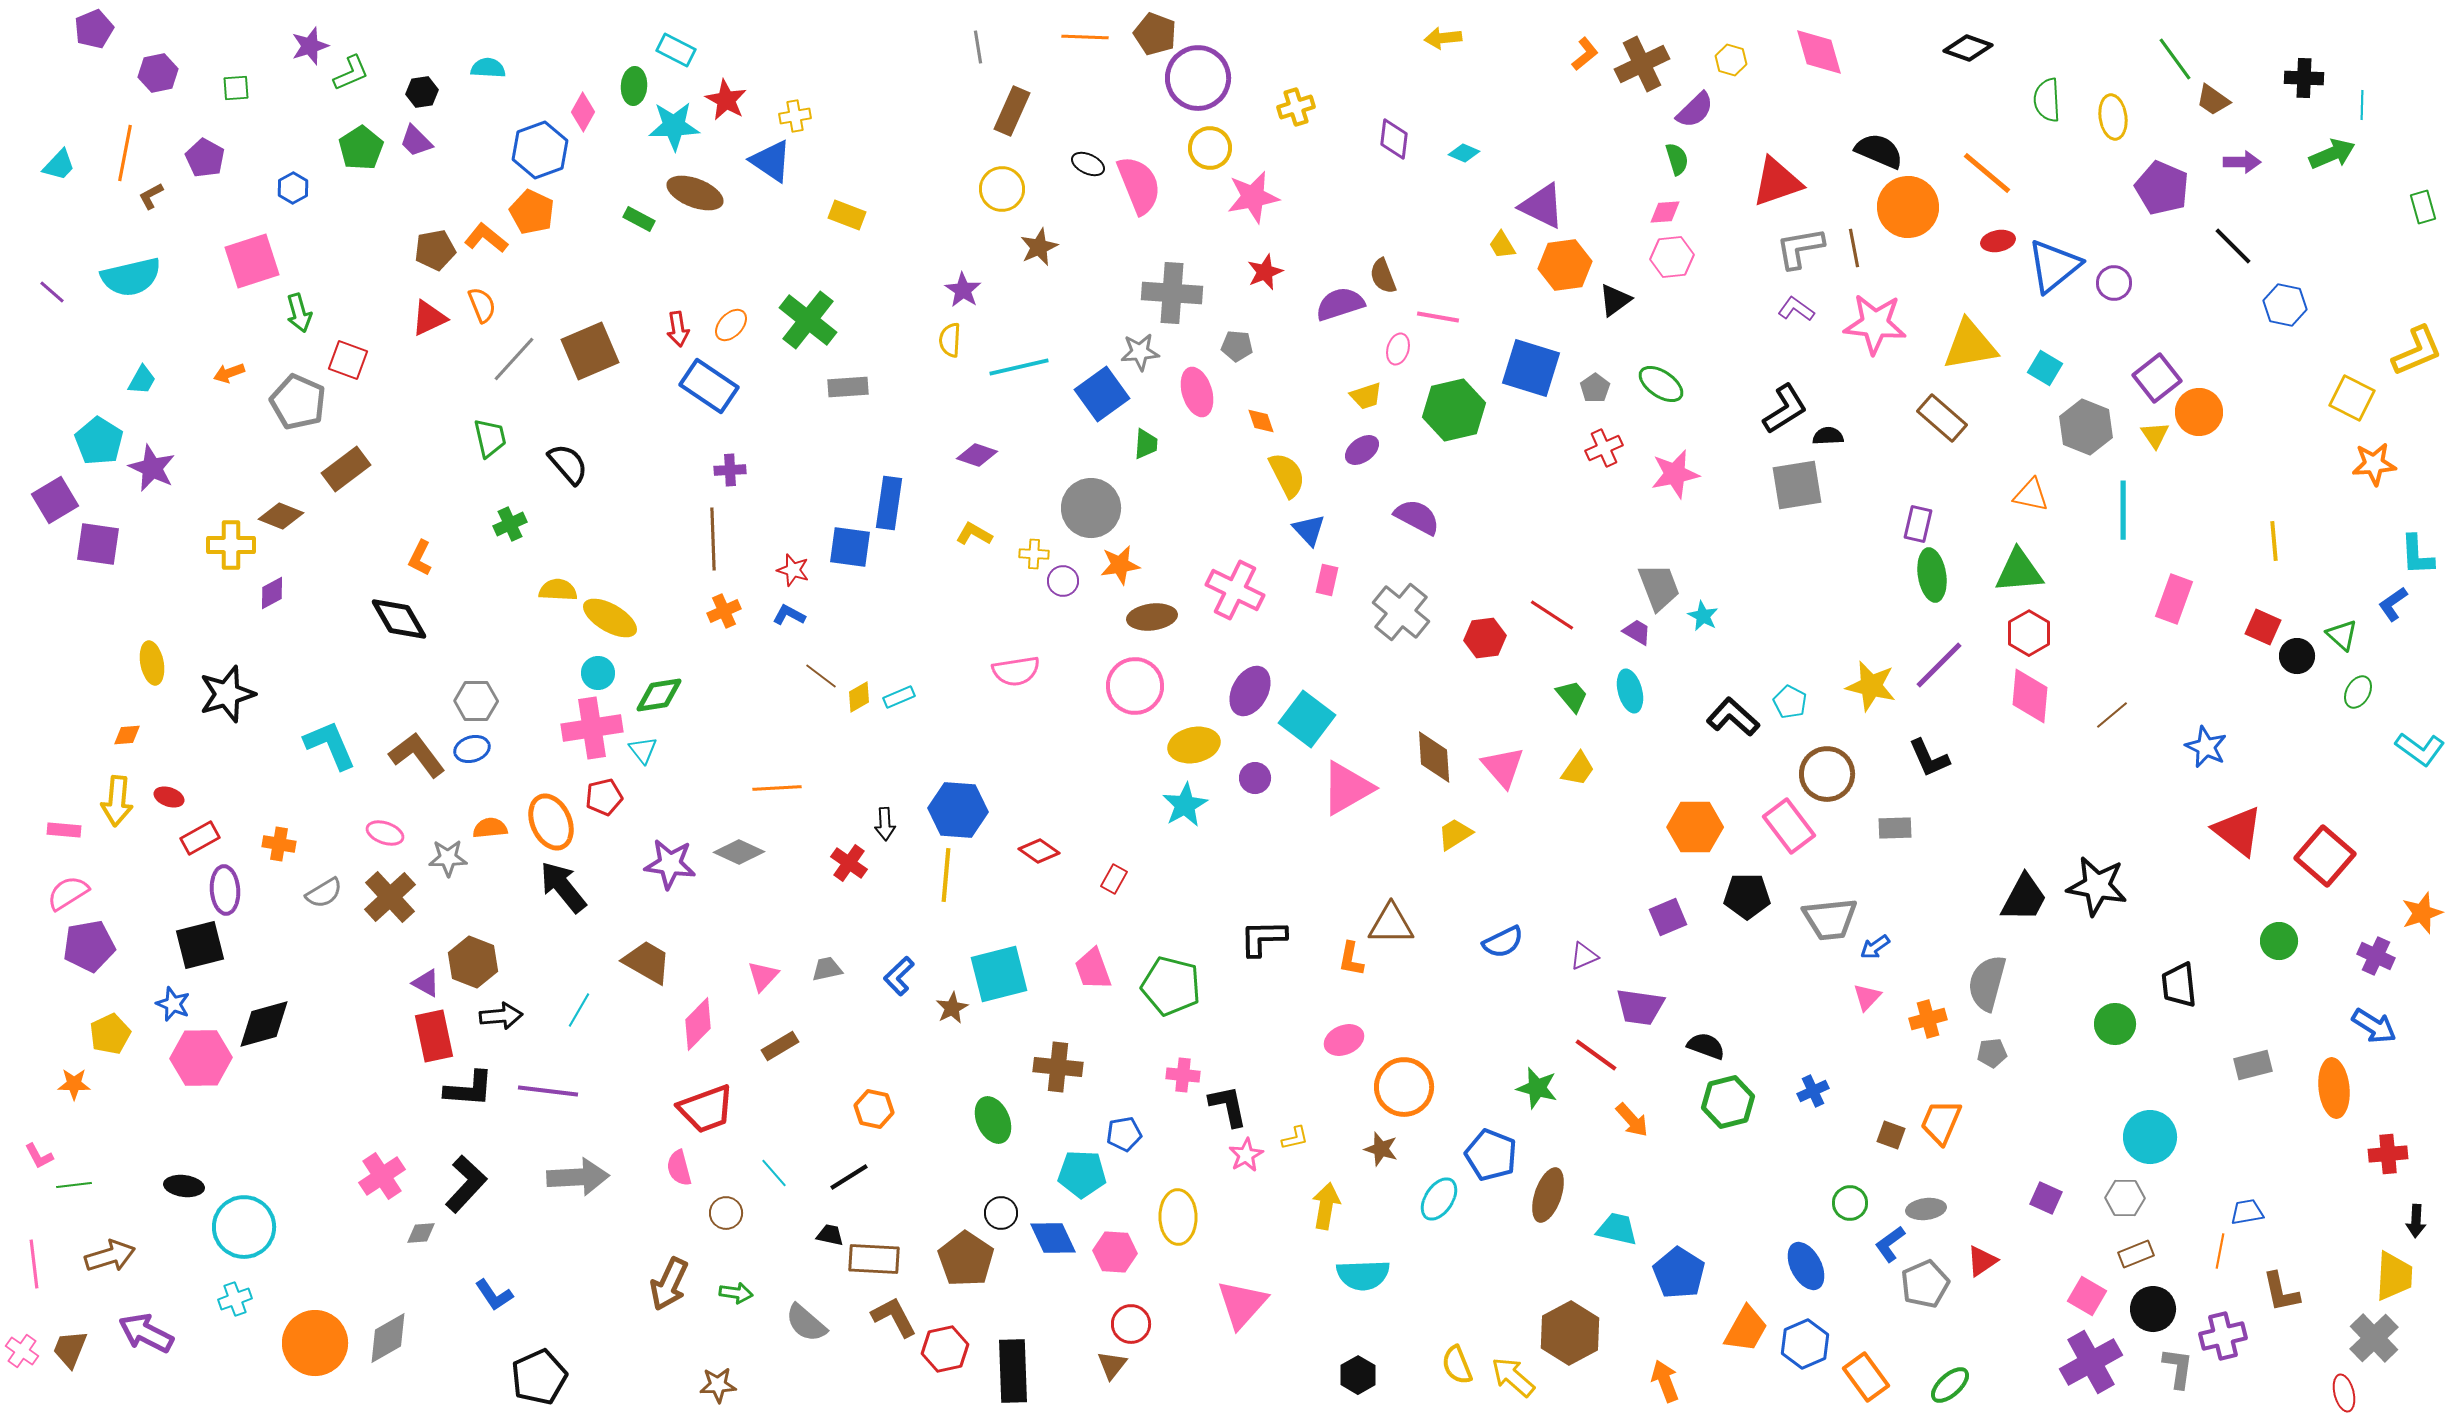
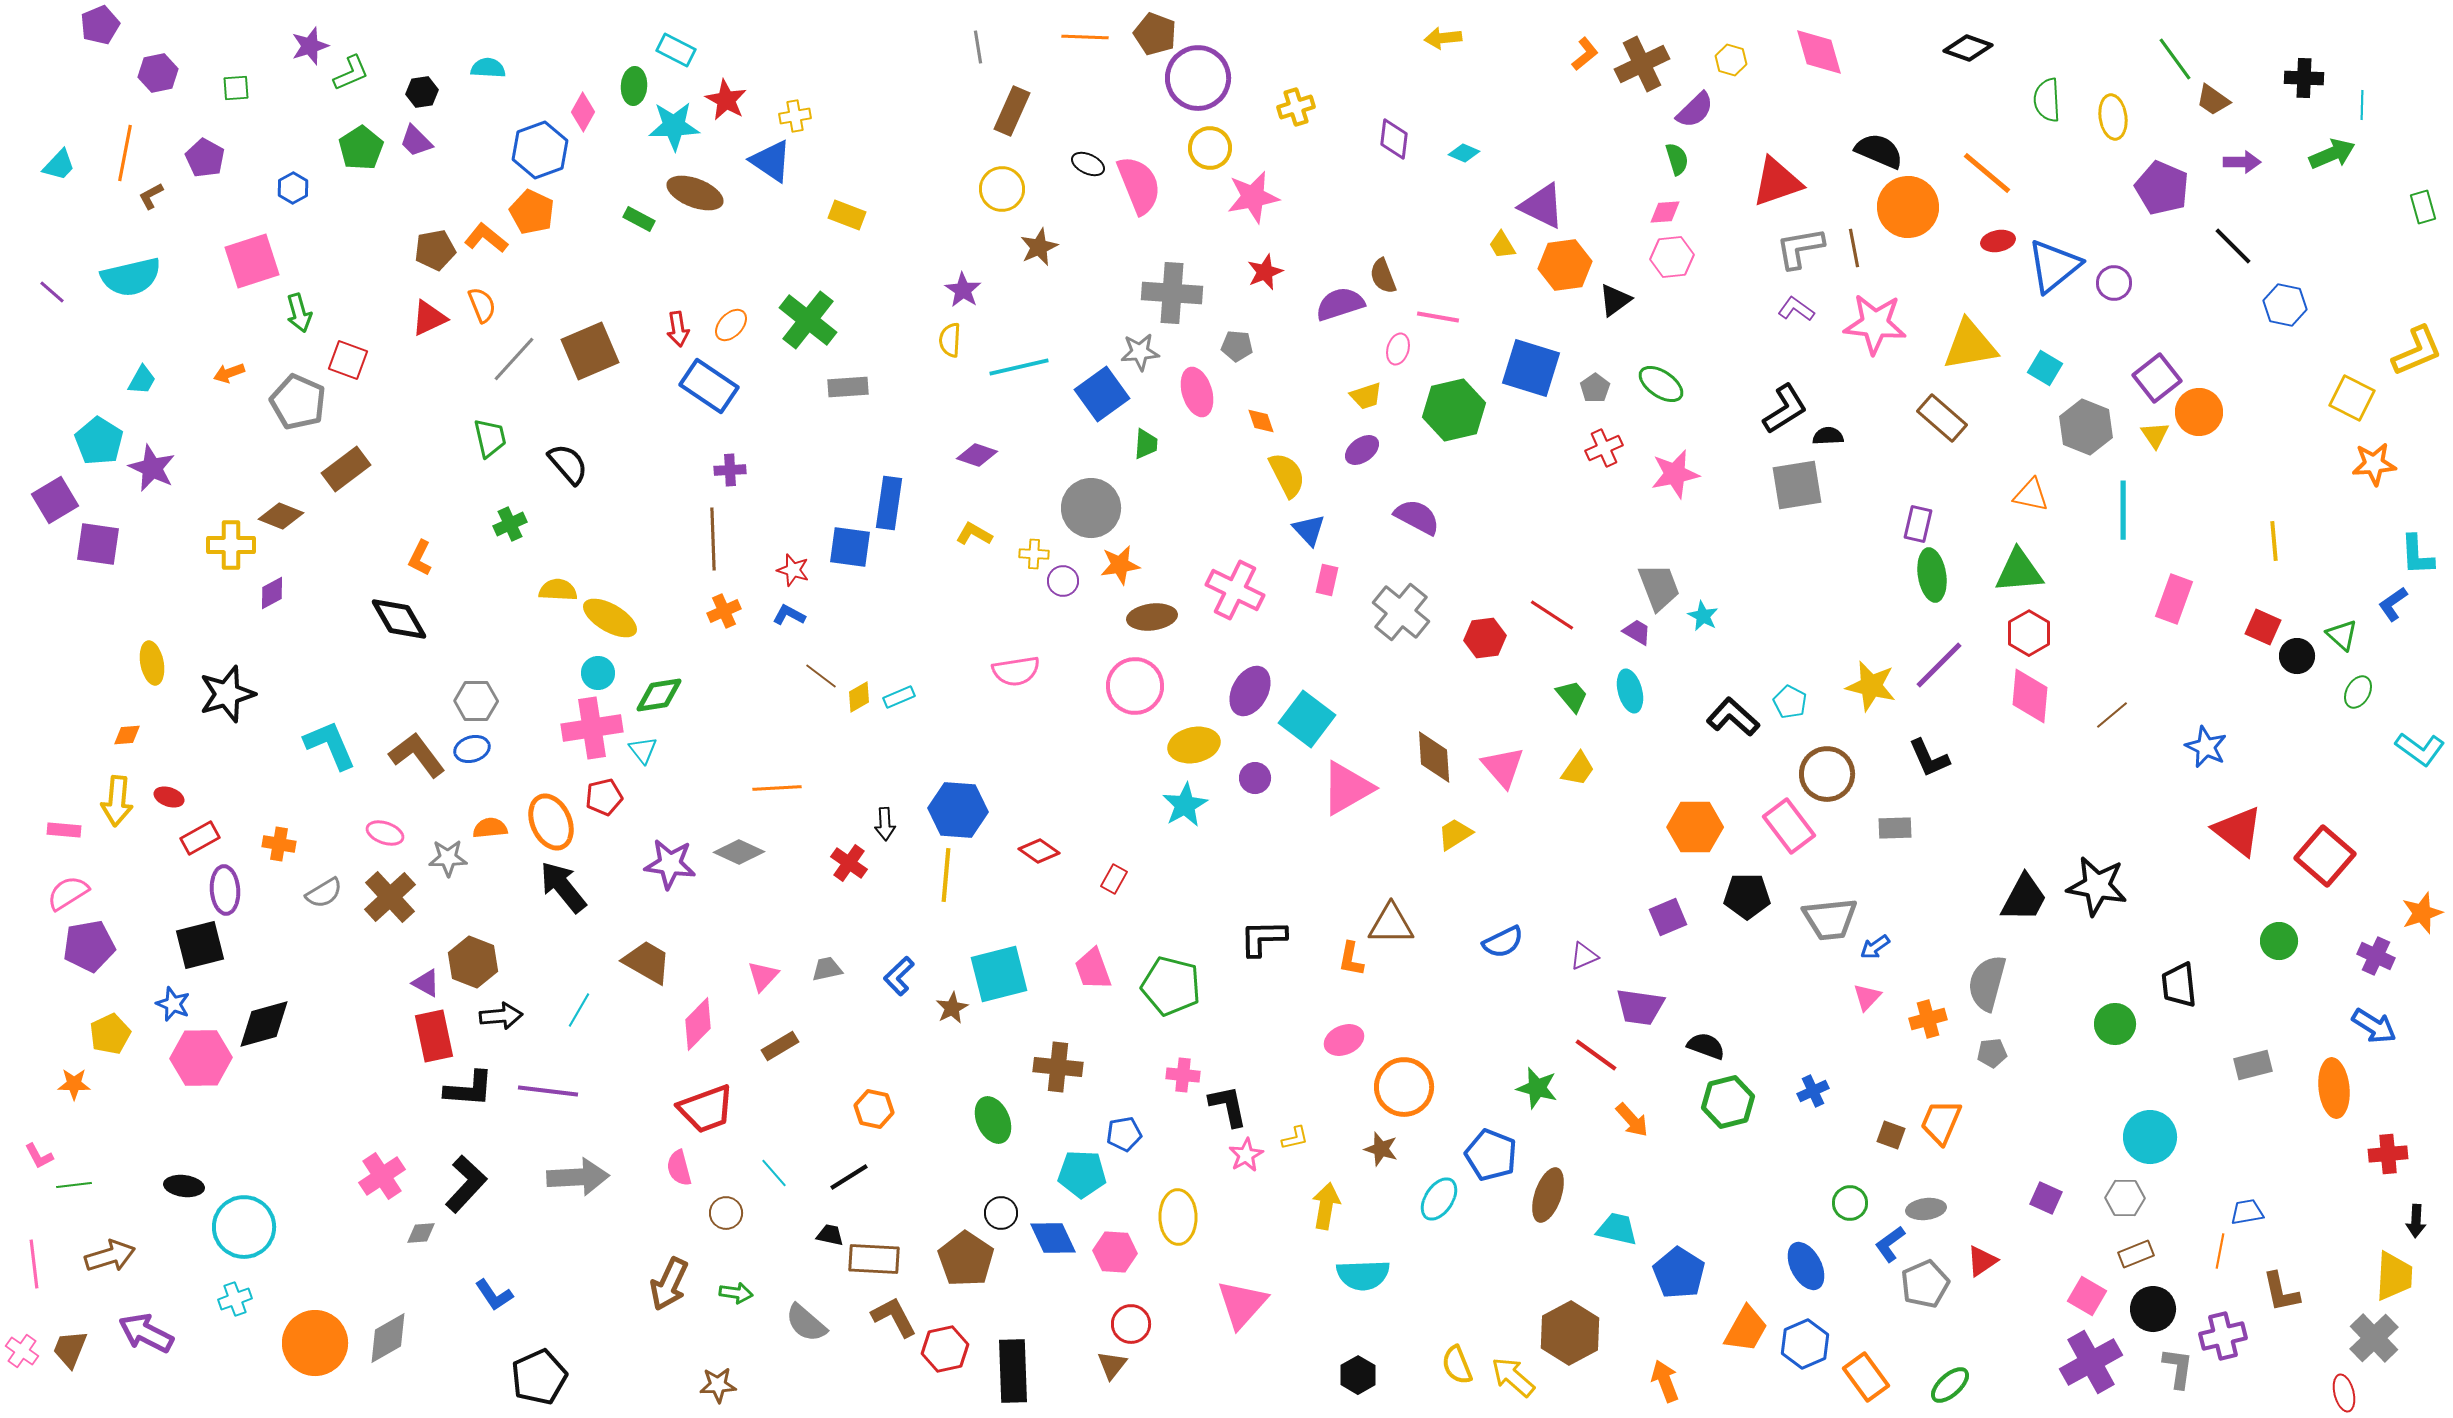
purple pentagon at (94, 29): moved 6 px right, 4 px up
